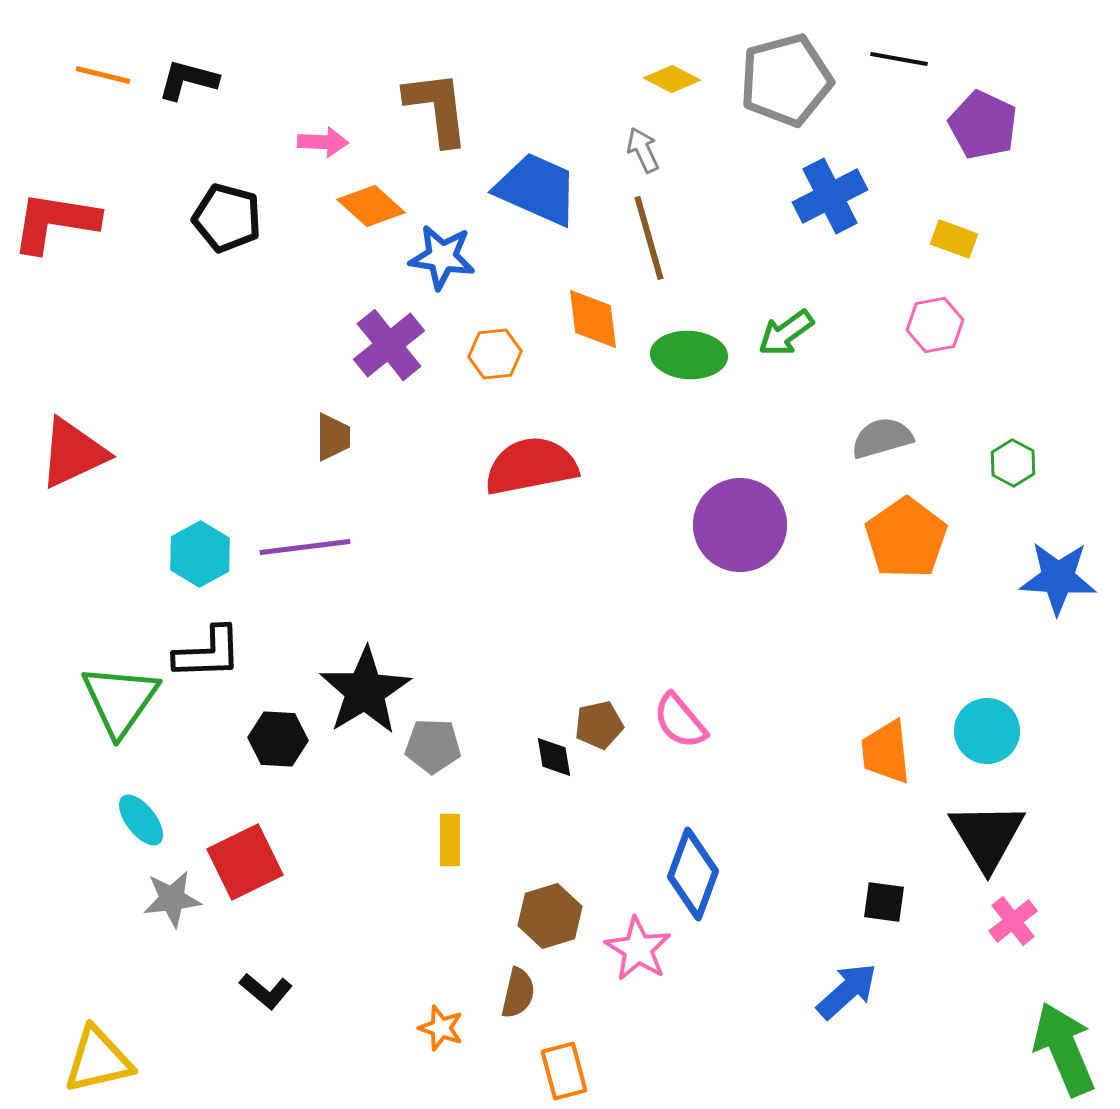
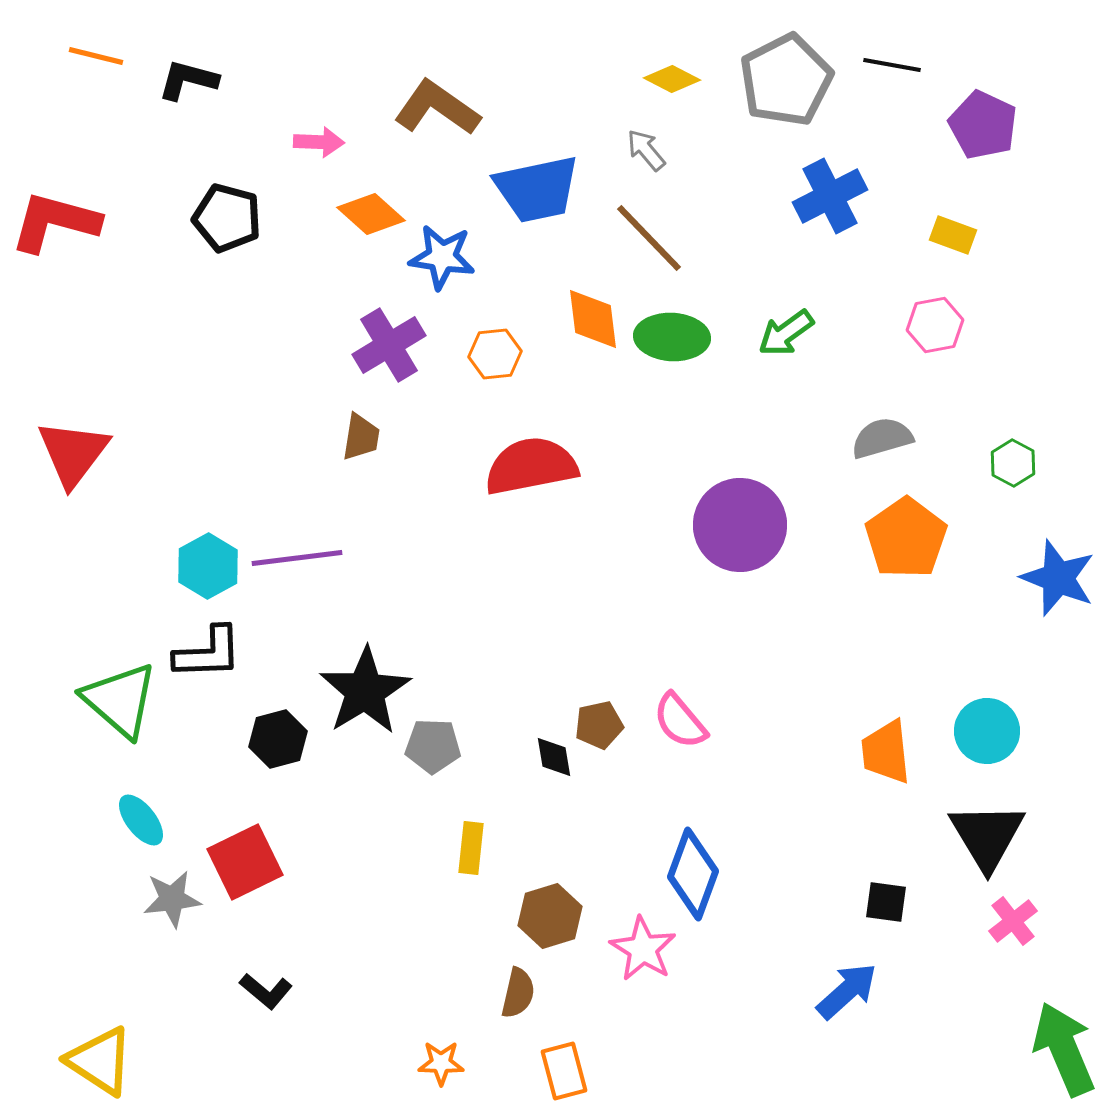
black line at (899, 59): moved 7 px left, 6 px down
orange line at (103, 75): moved 7 px left, 19 px up
gray pentagon at (786, 80): rotated 12 degrees counterclockwise
brown L-shape at (437, 108): rotated 48 degrees counterclockwise
pink arrow at (323, 142): moved 4 px left
gray arrow at (643, 150): moved 3 px right; rotated 15 degrees counterclockwise
blue trapezoid at (537, 189): rotated 144 degrees clockwise
orange diamond at (371, 206): moved 8 px down
red L-shape at (55, 222): rotated 6 degrees clockwise
brown line at (649, 238): rotated 28 degrees counterclockwise
yellow rectangle at (954, 239): moved 1 px left, 4 px up
purple cross at (389, 345): rotated 8 degrees clockwise
green ellipse at (689, 355): moved 17 px left, 18 px up
brown trapezoid at (333, 437): moved 28 px right; rotated 9 degrees clockwise
red triangle at (73, 453): rotated 28 degrees counterclockwise
purple line at (305, 547): moved 8 px left, 11 px down
cyan hexagon at (200, 554): moved 8 px right, 12 px down
blue star at (1058, 578): rotated 18 degrees clockwise
green triangle at (120, 700): rotated 24 degrees counterclockwise
black hexagon at (278, 739): rotated 18 degrees counterclockwise
yellow rectangle at (450, 840): moved 21 px right, 8 px down; rotated 6 degrees clockwise
black square at (884, 902): moved 2 px right
pink star at (638, 949): moved 5 px right
orange star at (441, 1028): moved 35 px down; rotated 18 degrees counterclockwise
yellow triangle at (98, 1060): moved 2 px right, 1 px down; rotated 46 degrees clockwise
